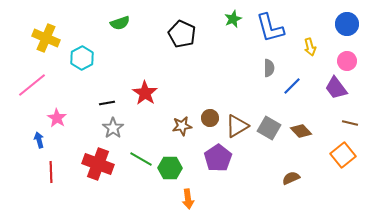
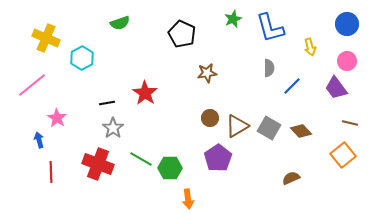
brown star: moved 25 px right, 53 px up
